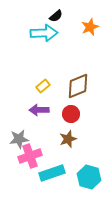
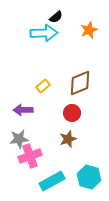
black semicircle: moved 1 px down
orange star: moved 1 px left, 3 px down
brown diamond: moved 2 px right, 3 px up
purple arrow: moved 16 px left
red circle: moved 1 px right, 1 px up
cyan rectangle: moved 8 px down; rotated 10 degrees counterclockwise
